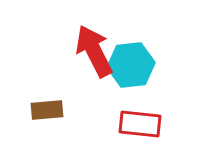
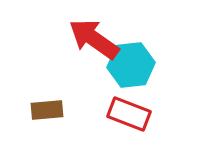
red arrow: moved 12 px up; rotated 28 degrees counterclockwise
red rectangle: moved 11 px left, 10 px up; rotated 15 degrees clockwise
